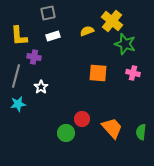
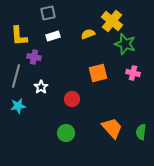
yellow semicircle: moved 1 px right, 3 px down
orange square: rotated 18 degrees counterclockwise
cyan star: moved 2 px down
red circle: moved 10 px left, 20 px up
